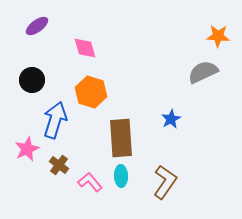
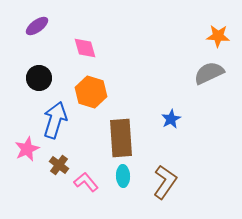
gray semicircle: moved 6 px right, 1 px down
black circle: moved 7 px right, 2 px up
cyan ellipse: moved 2 px right
pink L-shape: moved 4 px left
